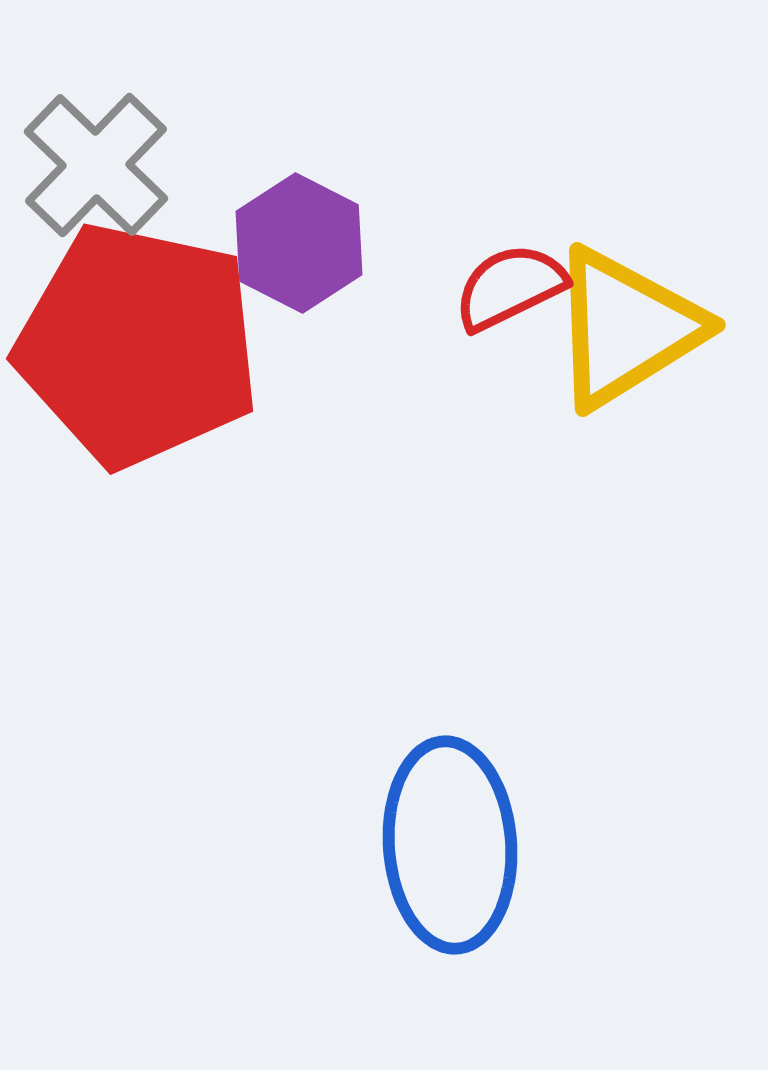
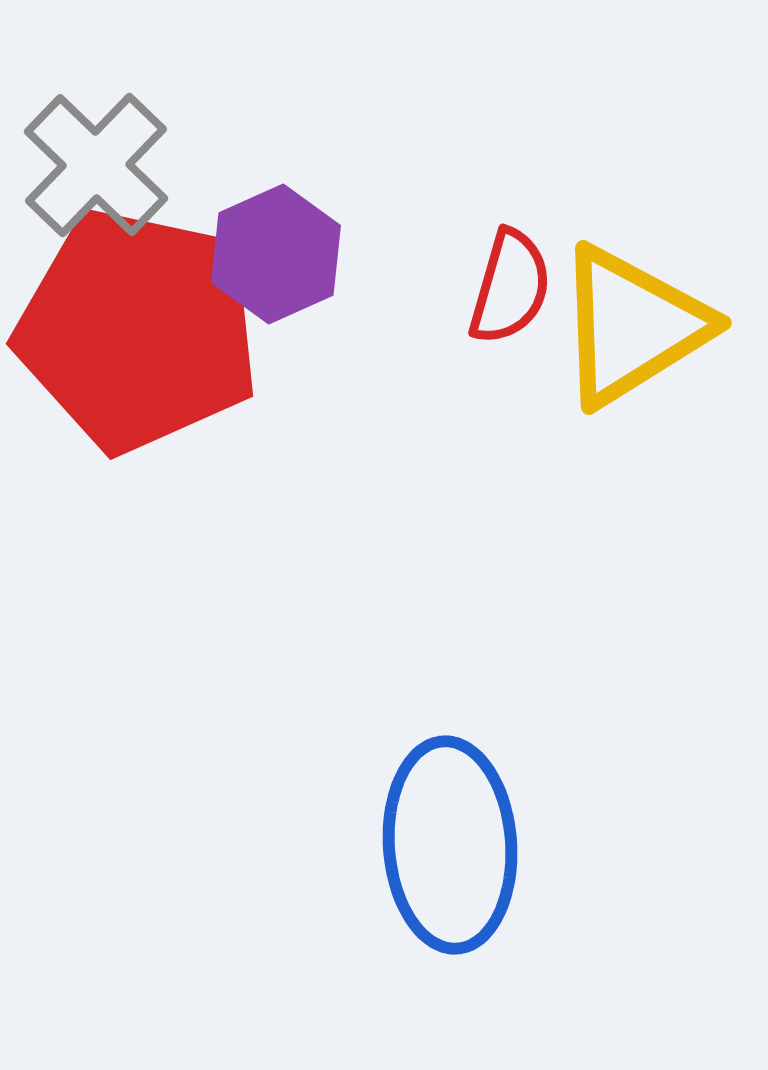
purple hexagon: moved 23 px left, 11 px down; rotated 9 degrees clockwise
red semicircle: rotated 132 degrees clockwise
yellow triangle: moved 6 px right, 2 px up
red pentagon: moved 15 px up
